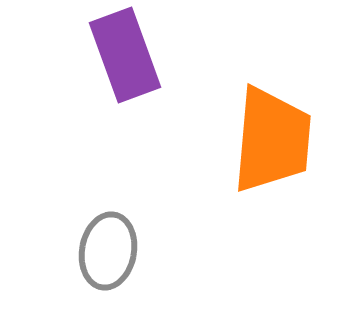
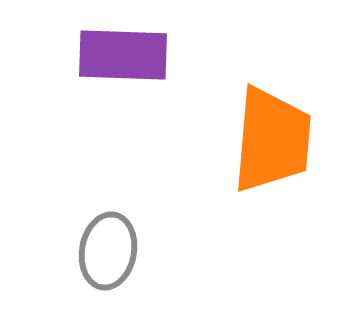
purple rectangle: moved 2 px left; rotated 68 degrees counterclockwise
